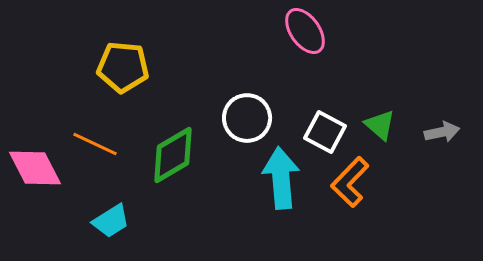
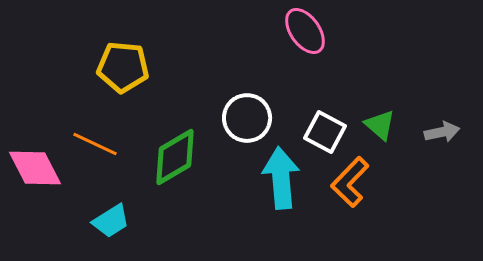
green diamond: moved 2 px right, 2 px down
